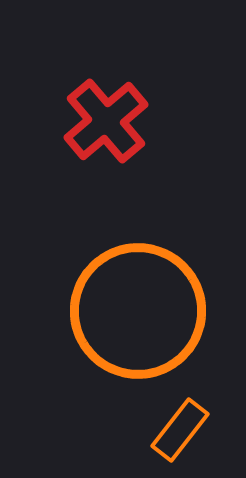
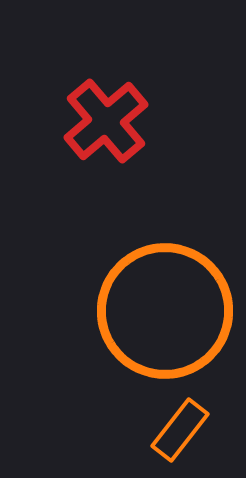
orange circle: moved 27 px right
